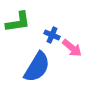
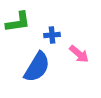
blue cross: rotated 28 degrees counterclockwise
pink arrow: moved 7 px right, 6 px down
